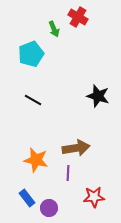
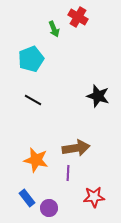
cyan pentagon: moved 5 px down
